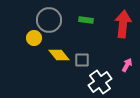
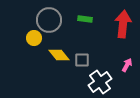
green rectangle: moved 1 px left, 1 px up
